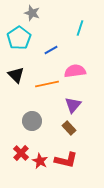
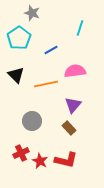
orange line: moved 1 px left
red cross: rotated 21 degrees clockwise
